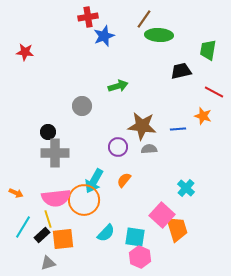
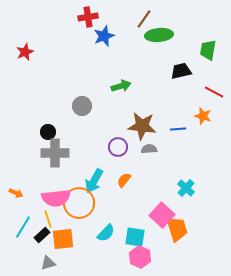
green ellipse: rotated 8 degrees counterclockwise
red star: rotated 30 degrees counterclockwise
green arrow: moved 3 px right
orange circle: moved 5 px left, 3 px down
